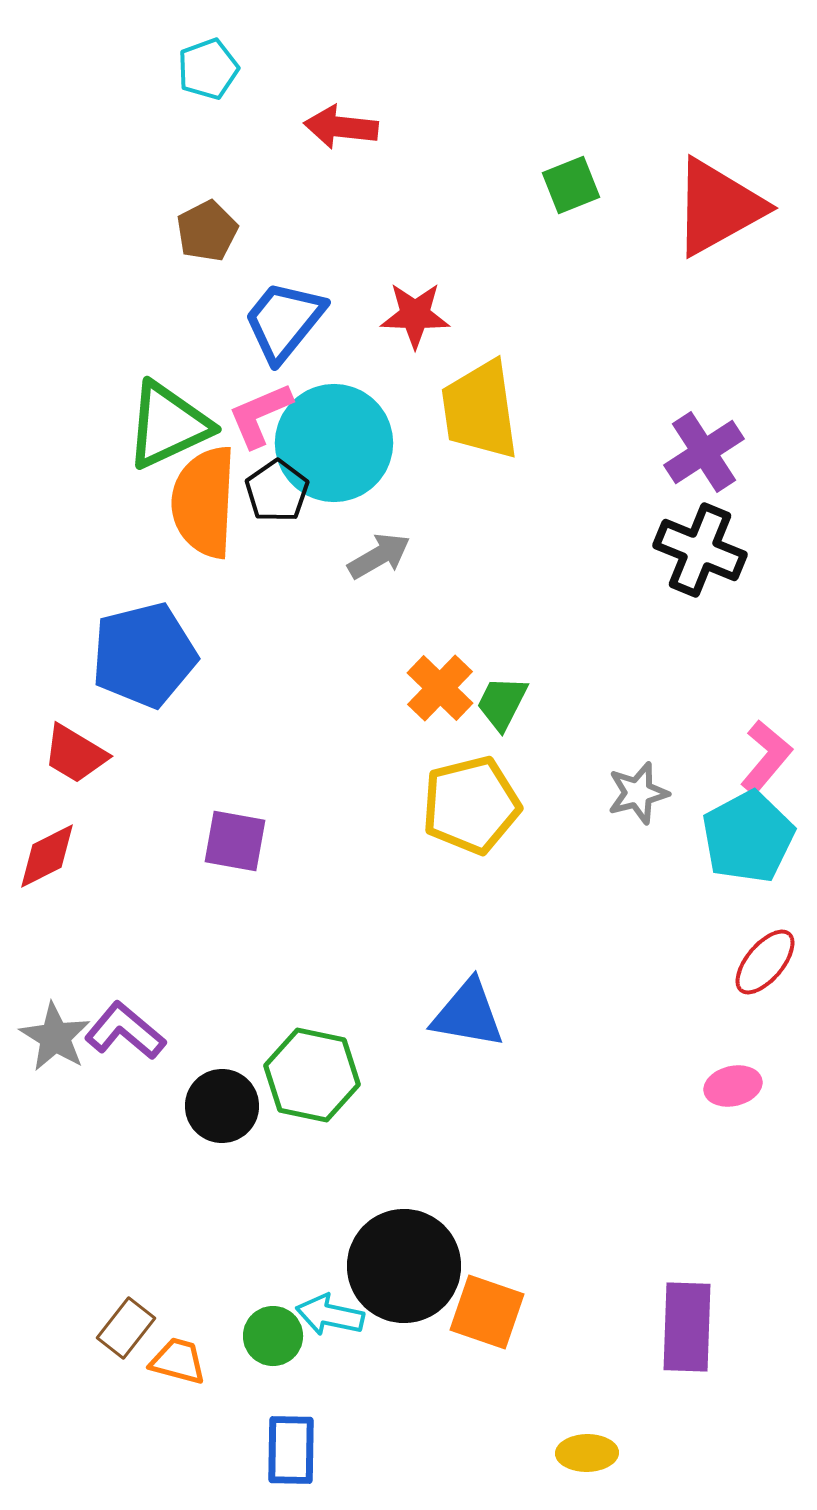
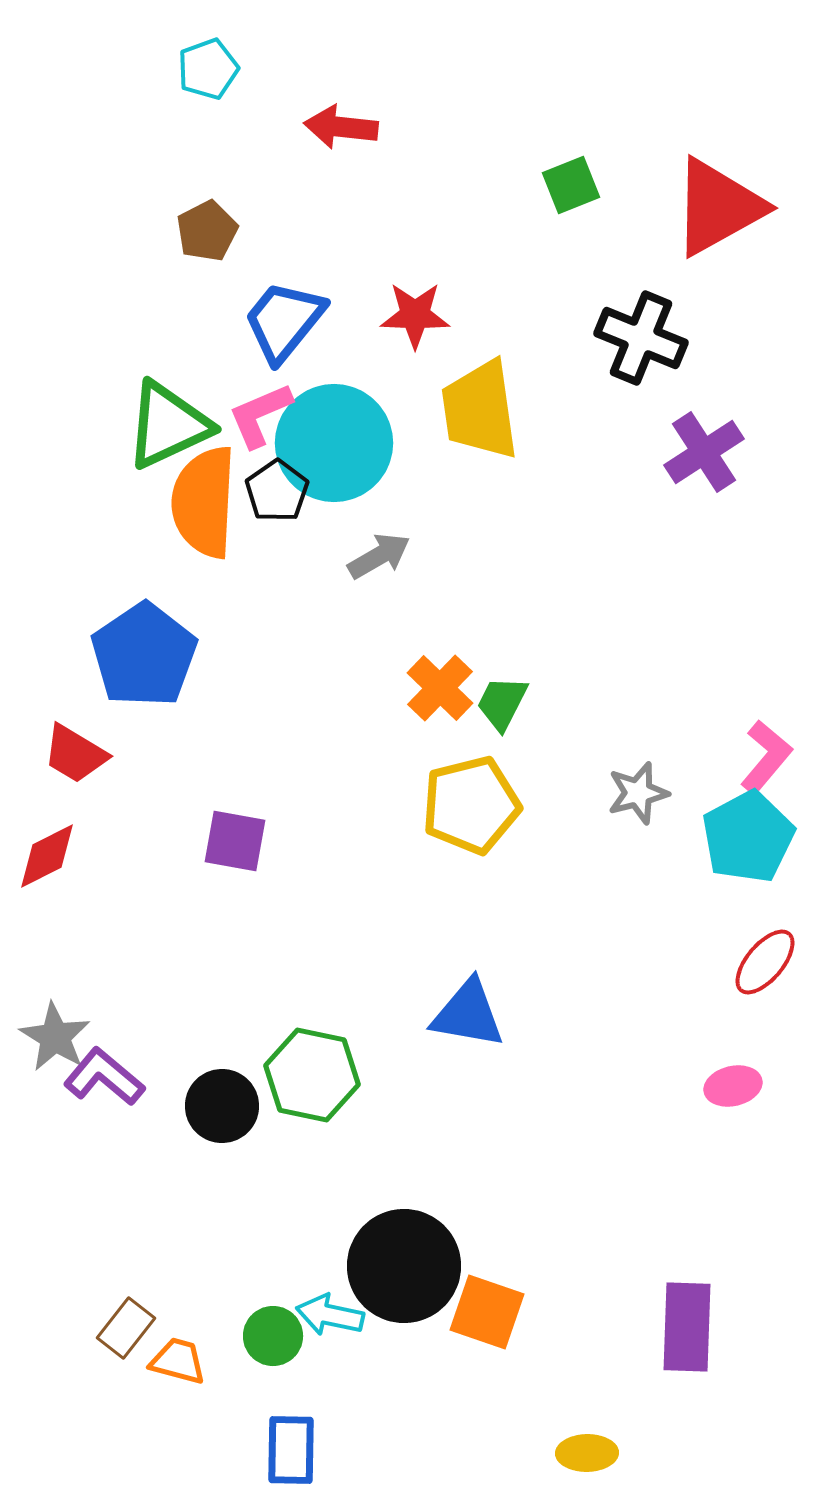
black cross at (700, 550): moved 59 px left, 212 px up
blue pentagon at (144, 655): rotated 20 degrees counterclockwise
purple L-shape at (125, 1031): moved 21 px left, 46 px down
